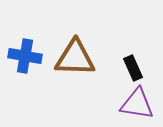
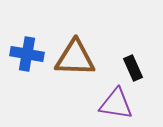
blue cross: moved 2 px right, 2 px up
purple triangle: moved 21 px left
